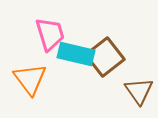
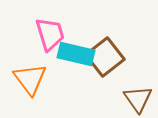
brown triangle: moved 1 px left, 8 px down
